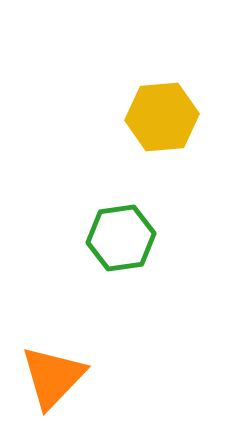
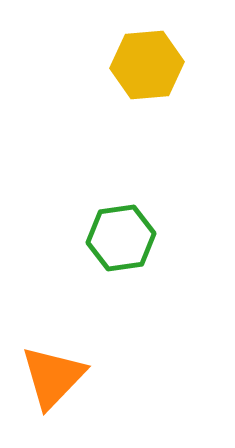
yellow hexagon: moved 15 px left, 52 px up
